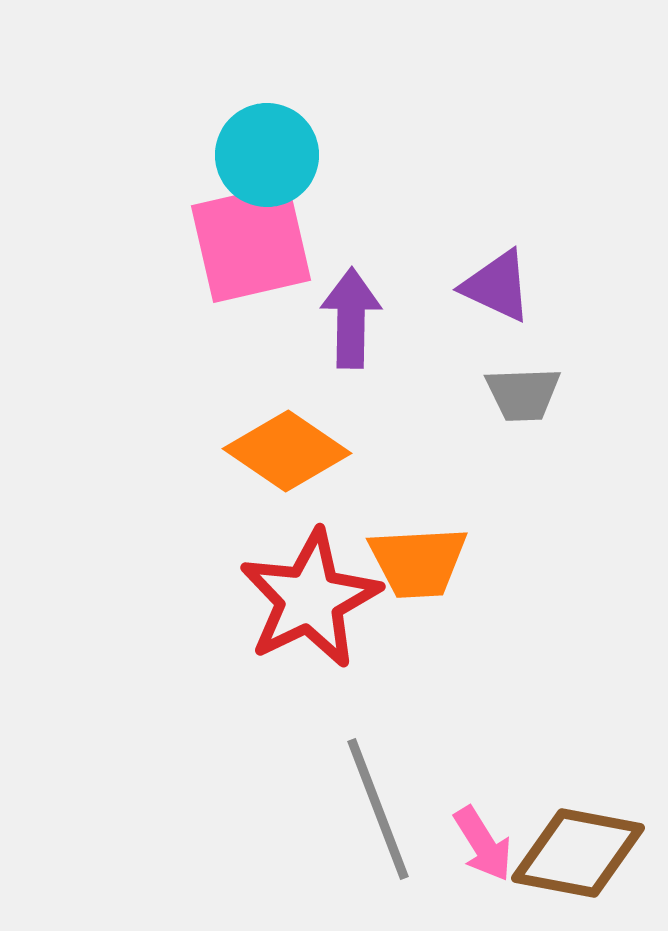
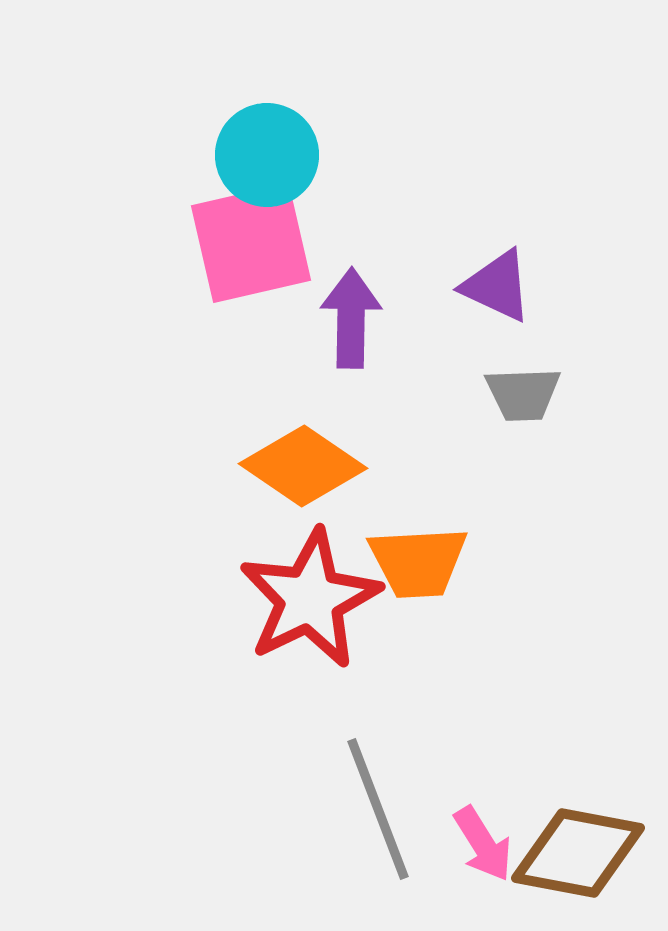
orange diamond: moved 16 px right, 15 px down
